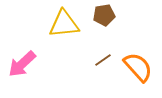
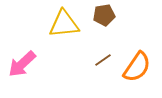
orange semicircle: moved 1 px left; rotated 76 degrees clockwise
